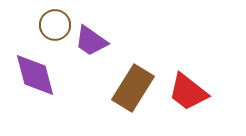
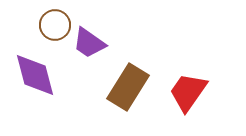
purple trapezoid: moved 2 px left, 2 px down
brown rectangle: moved 5 px left, 1 px up
red trapezoid: rotated 87 degrees clockwise
